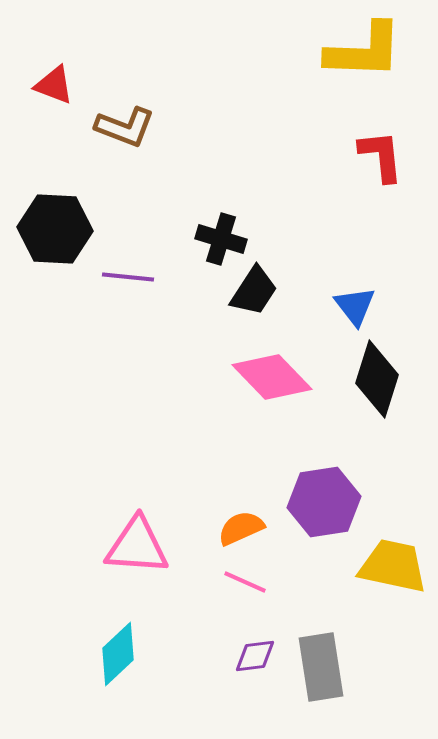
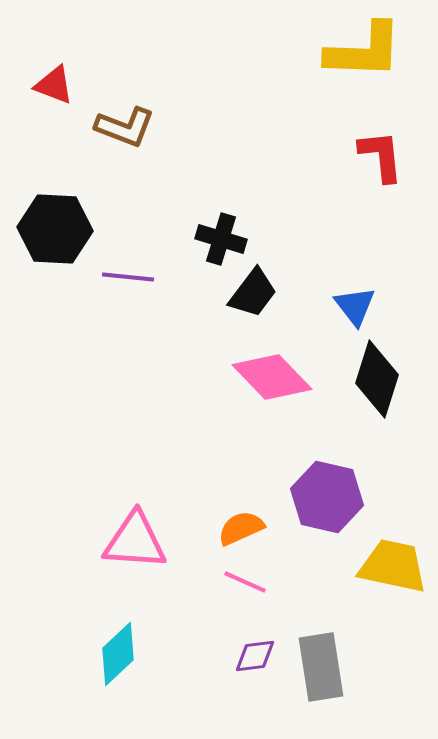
black trapezoid: moved 1 px left, 2 px down; rotated 4 degrees clockwise
purple hexagon: moved 3 px right, 5 px up; rotated 22 degrees clockwise
pink triangle: moved 2 px left, 5 px up
